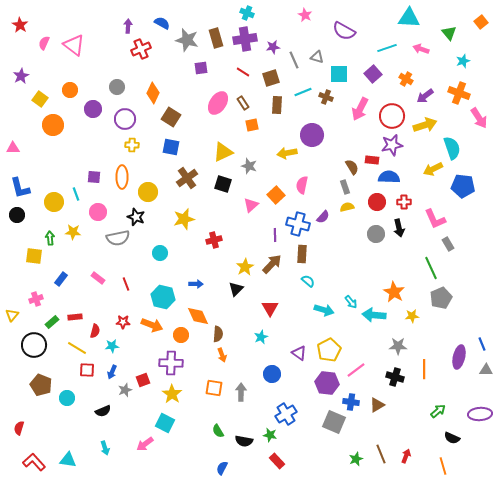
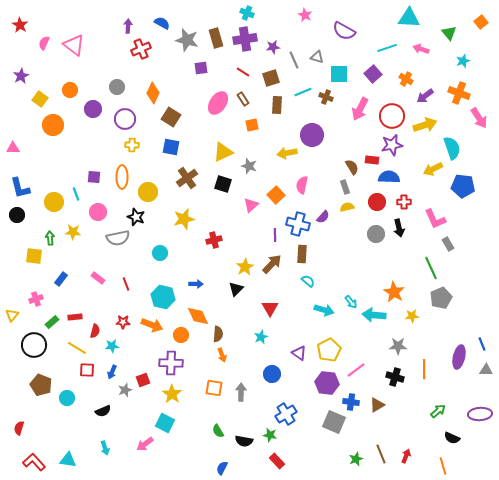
brown rectangle at (243, 103): moved 4 px up
